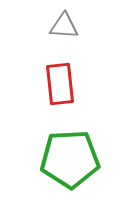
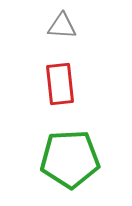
gray triangle: moved 2 px left
